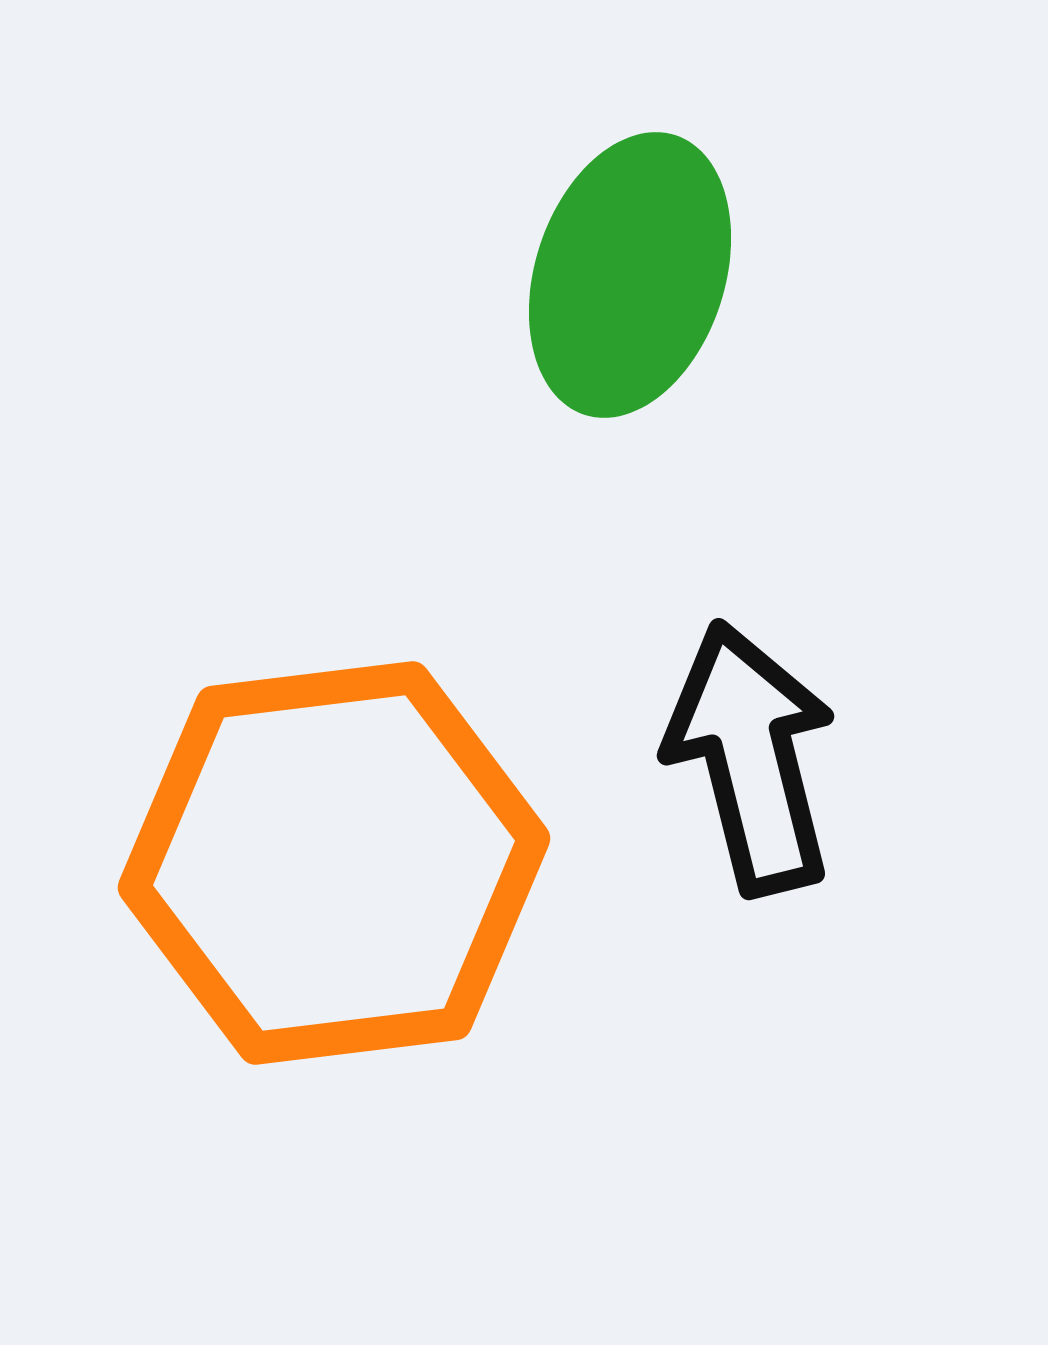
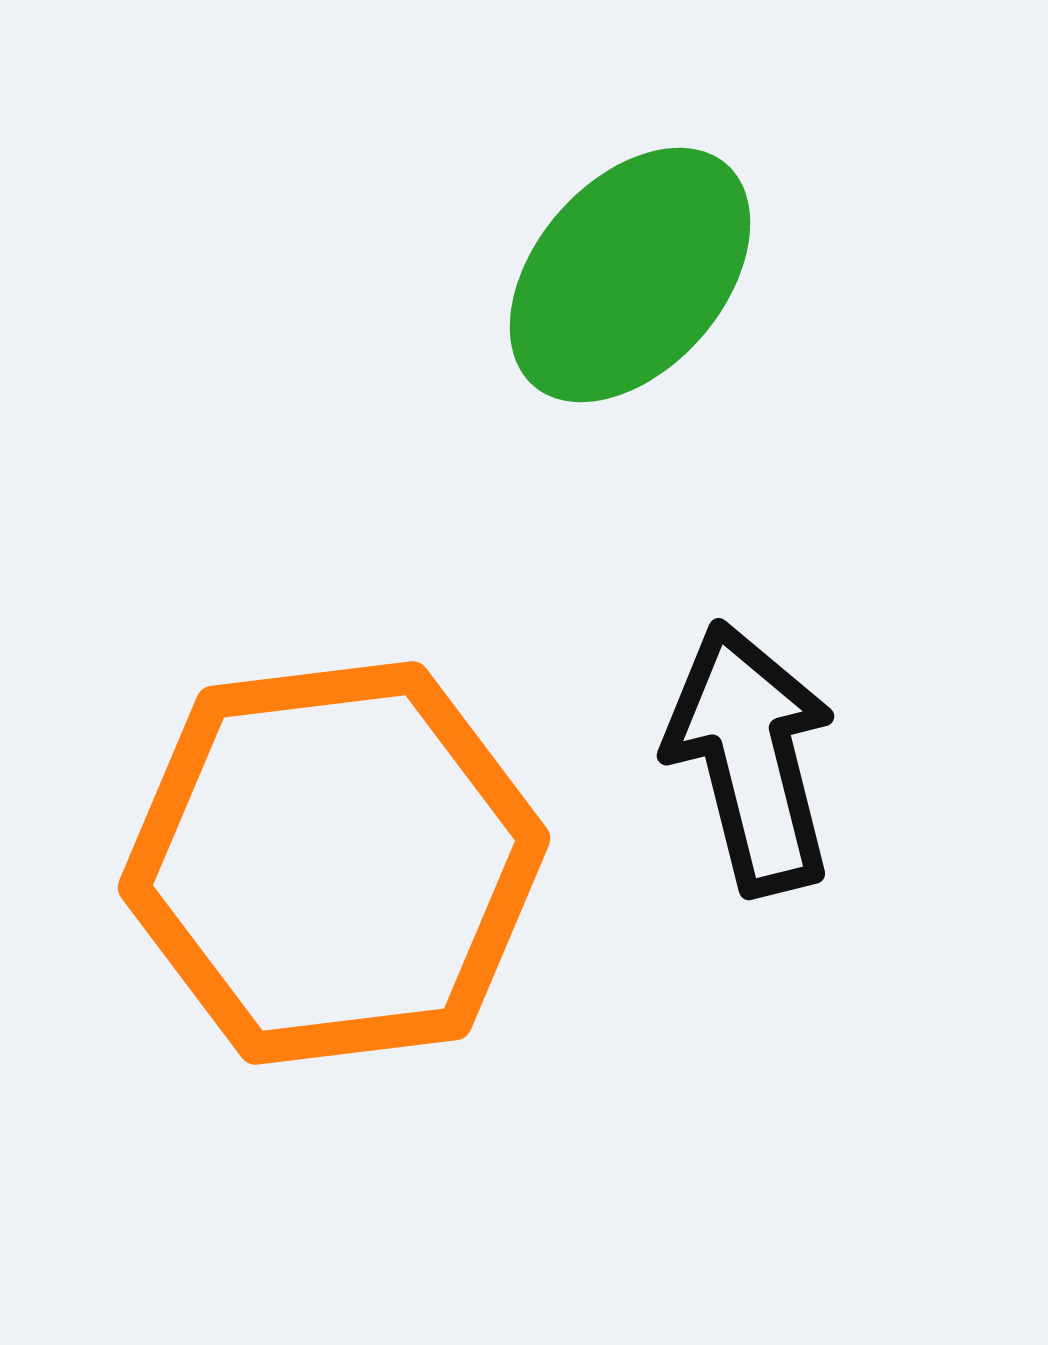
green ellipse: rotated 23 degrees clockwise
